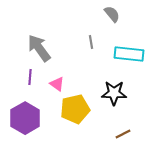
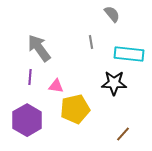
pink triangle: moved 1 px left, 2 px down; rotated 28 degrees counterclockwise
black star: moved 10 px up
purple hexagon: moved 2 px right, 2 px down
brown line: rotated 21 degrees counterclockwise
